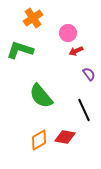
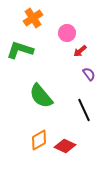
pink circle: moved 1 px left
red arrow: moved 4 px right; rotated 16 degrees counterclockwise
red diamond: moved 9 px down; rotated 15 degrees clockwise
